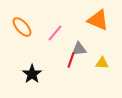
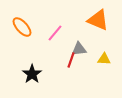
yellow triangle: moved 2 px right, 4 px up
